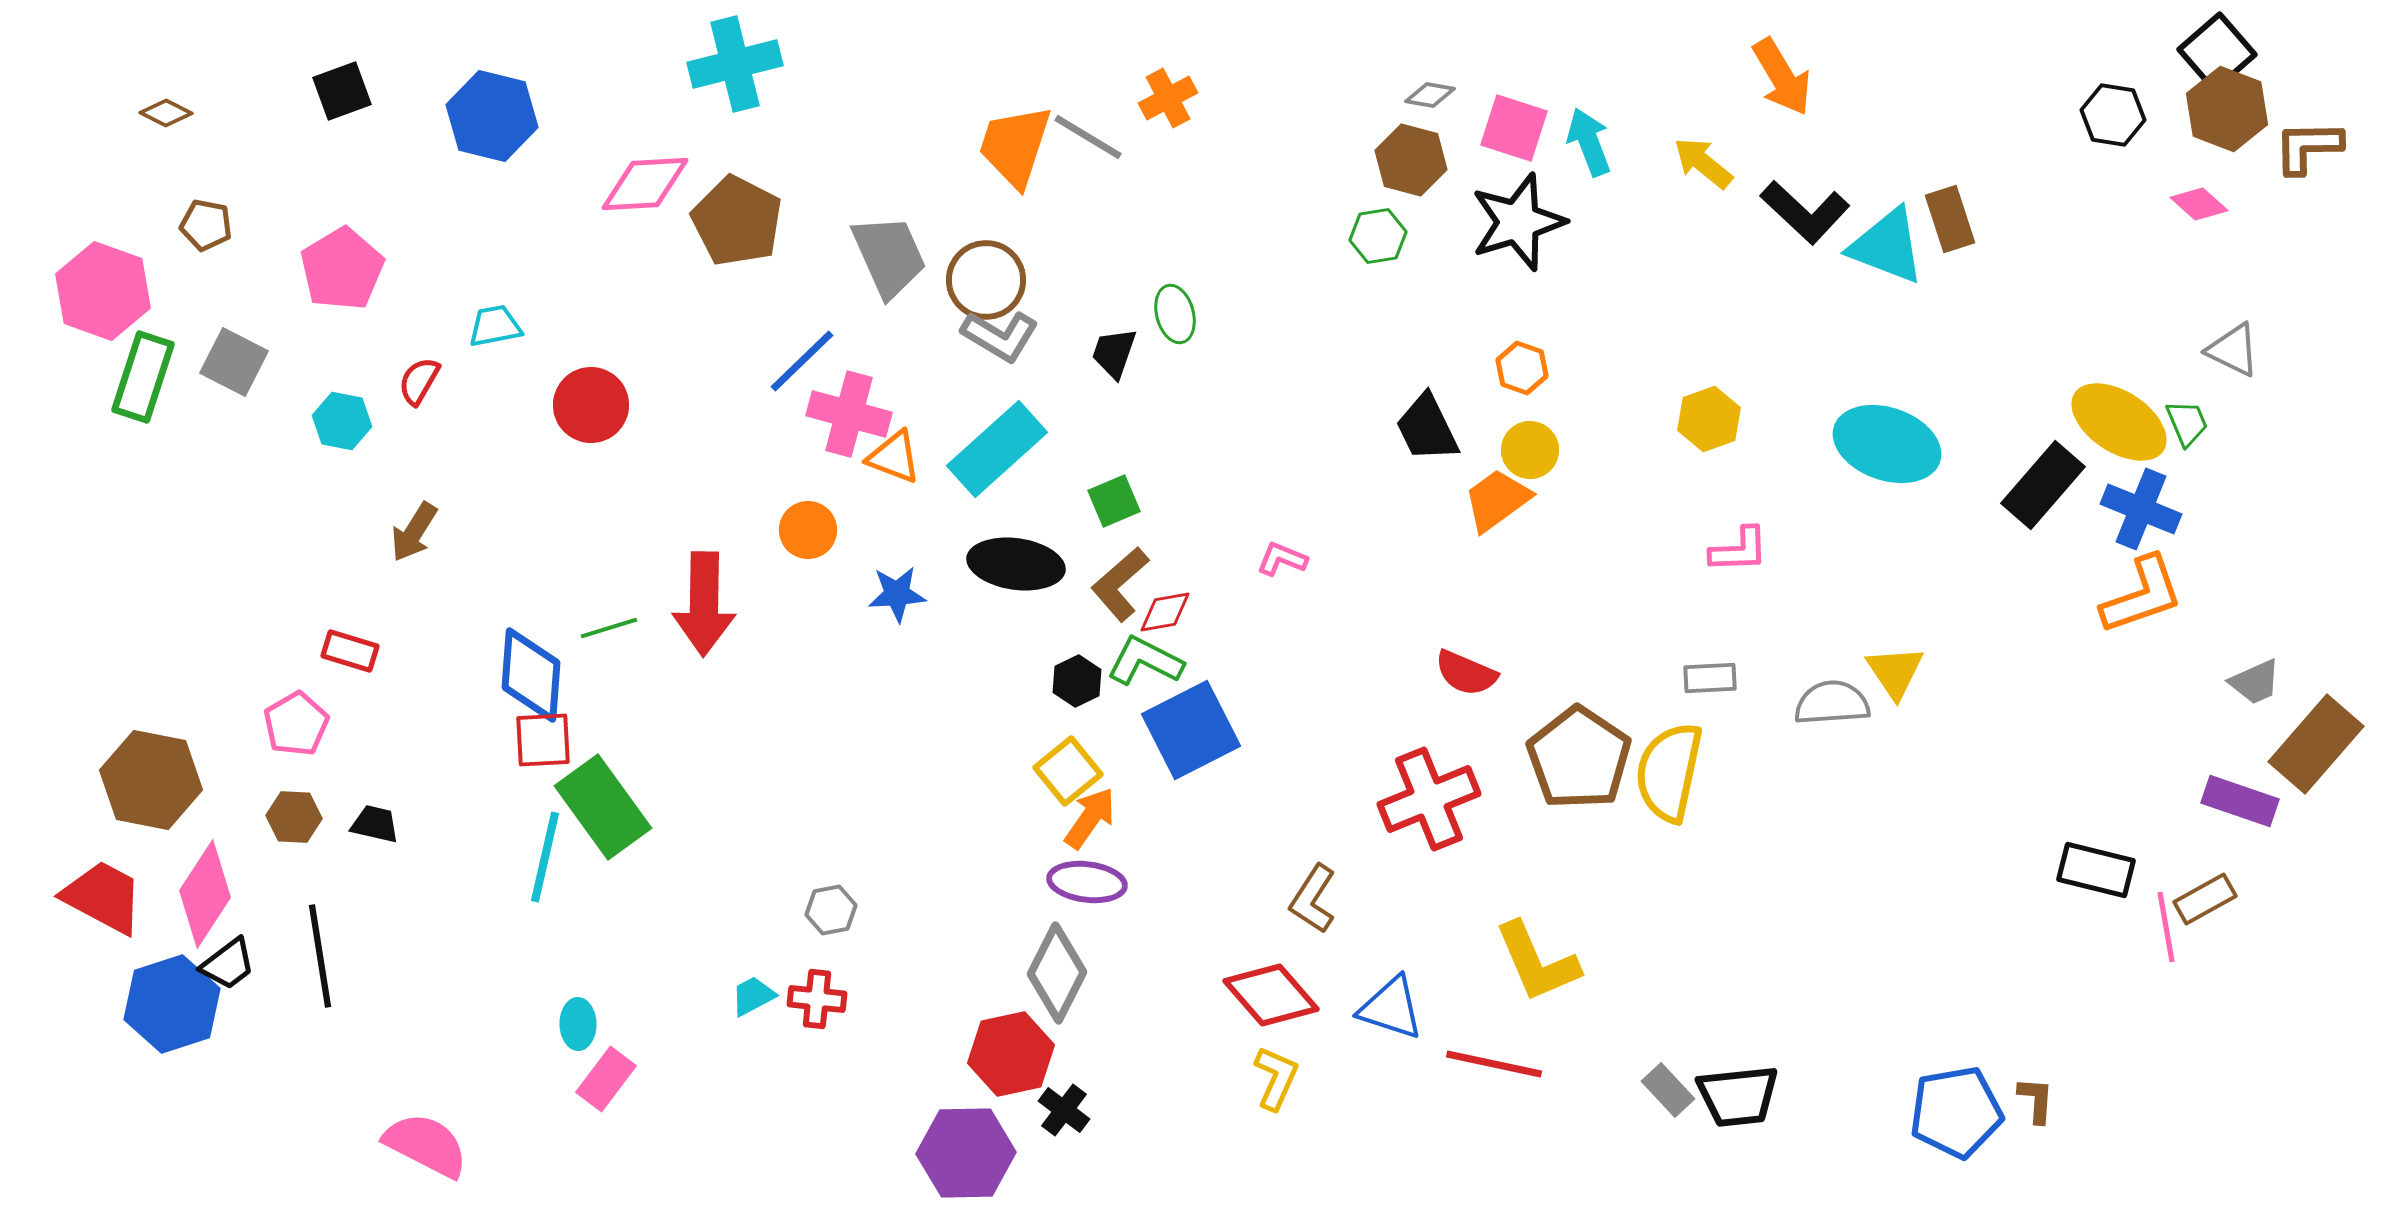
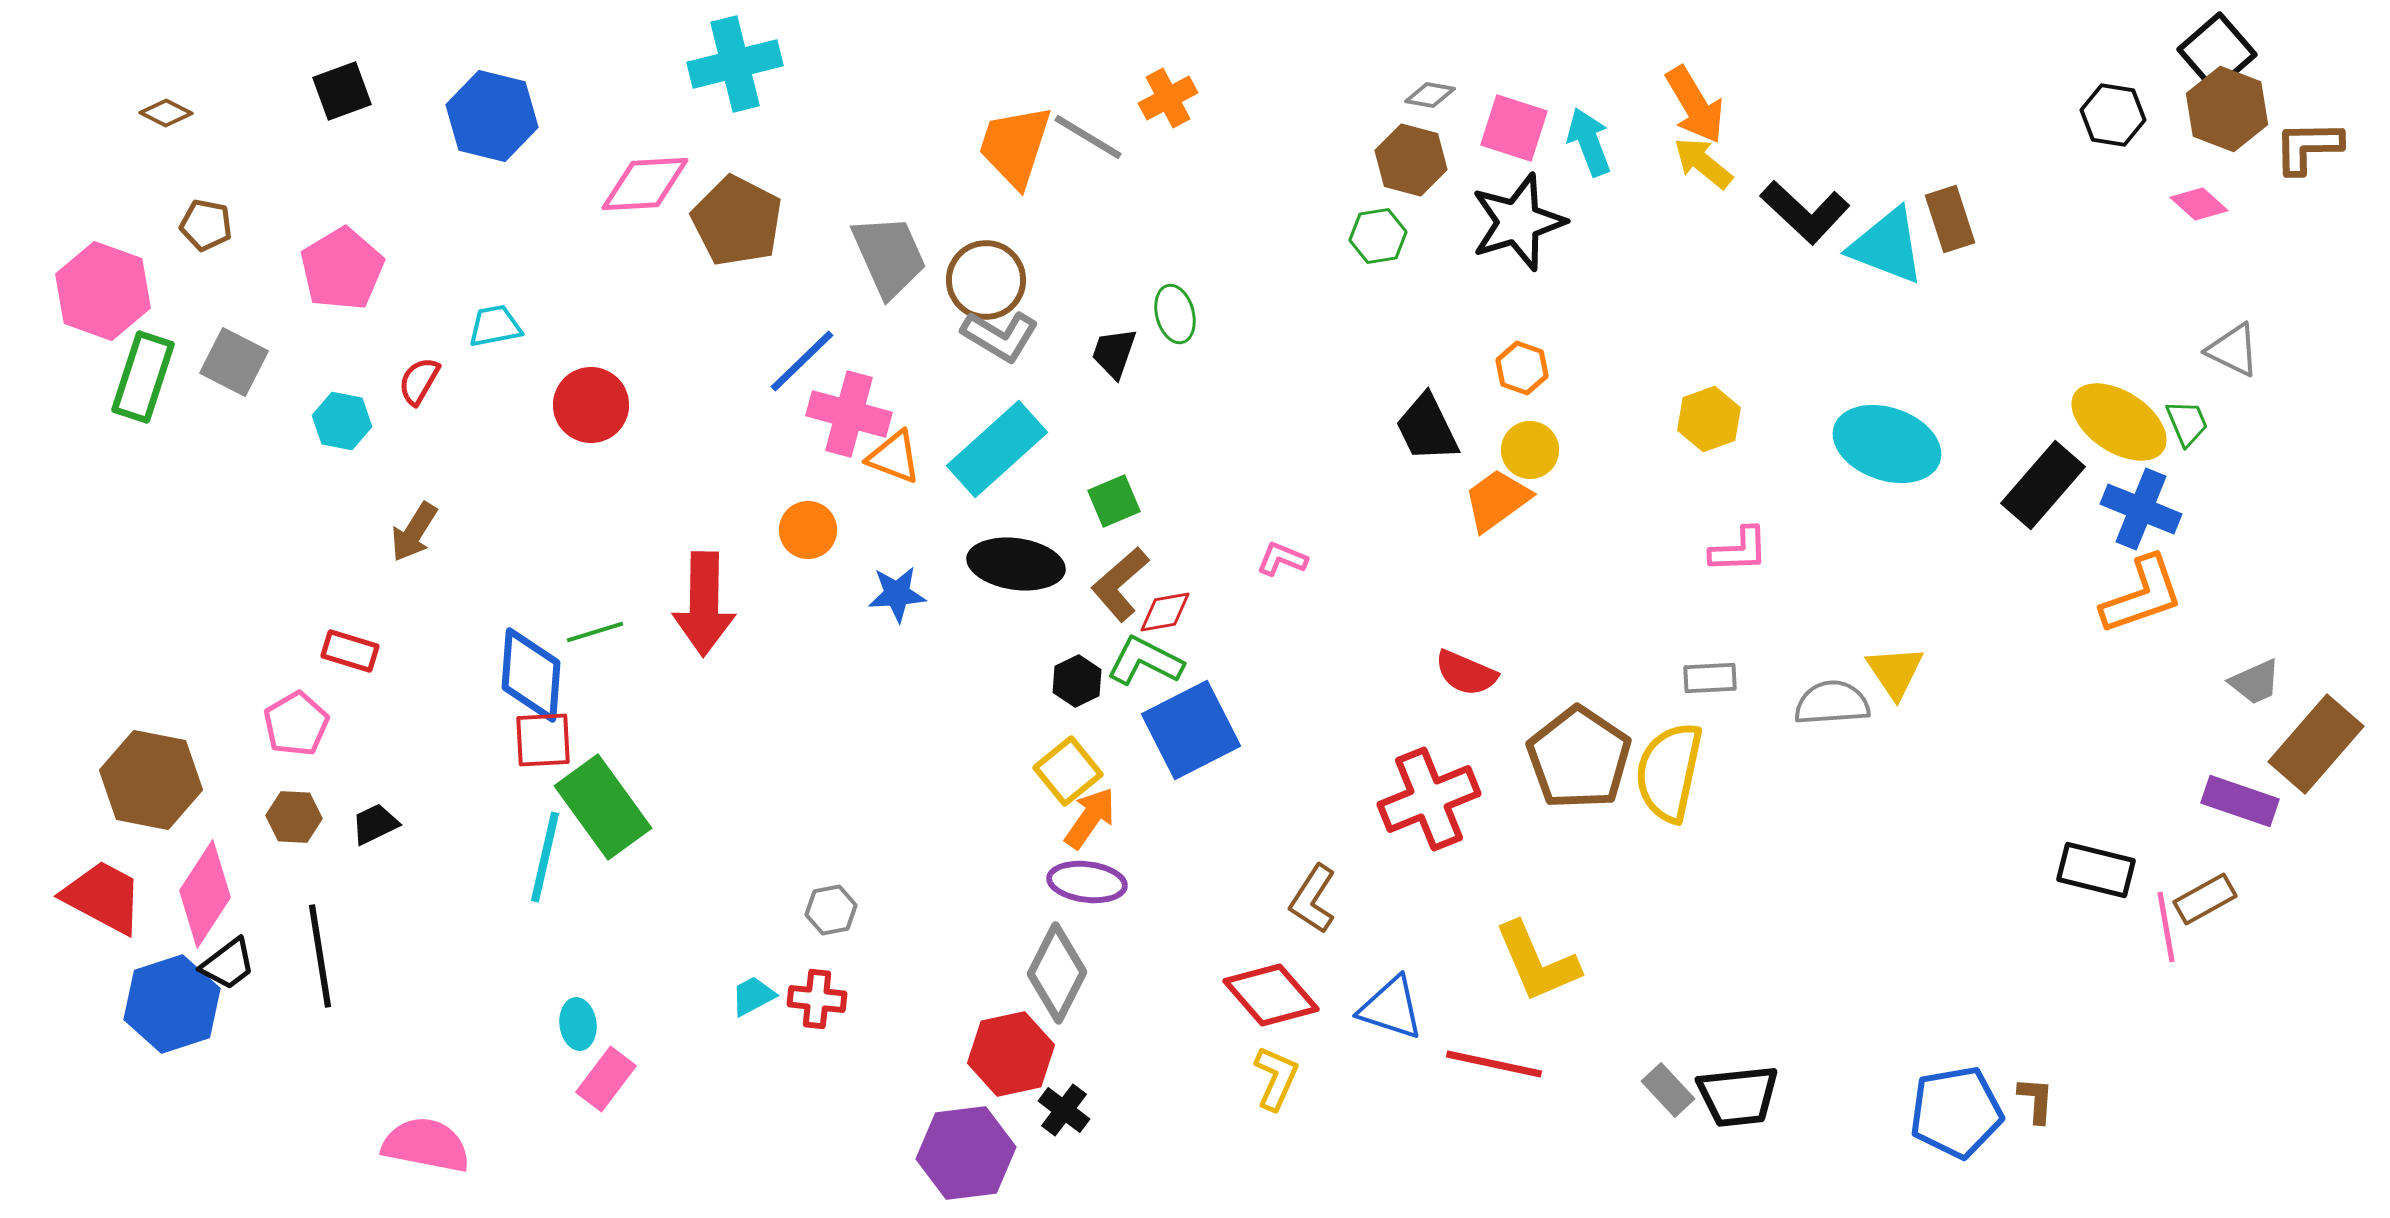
orange arrow at (1782, 77): moved 87 px left, 28 px down
green line at (609, 628): moved 14 px left, 4 px down
black trapezoid at (375, 824): rotated 39 degrees counterclockwise
cyan ellipse at (578, 1024): rotated 6 degrees counterclockwise
pink semicircle at (426, 1145): rotated 16 degrees counterclockwise
purple hexagon at (966, 1153): rotated 6 degrees counterclockwise
